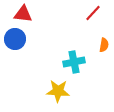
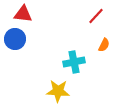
red line: moved 3 px right, 3 px down
orange semicircle: rotated 16 degrees clockwise
